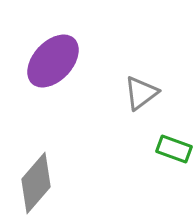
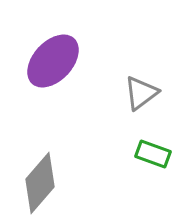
green rectangle: moved 21 px left, 5 px down
gray diamond: moved 4 px right
